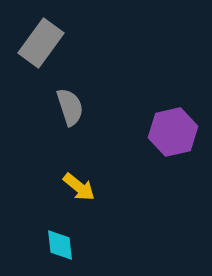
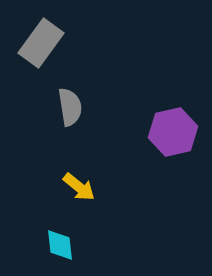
gray semicircle: rotated 9 degrees clockwise
